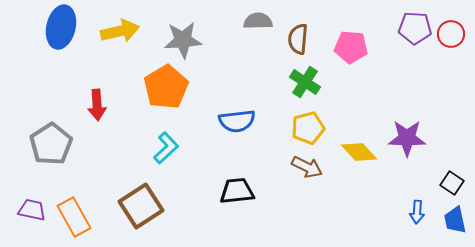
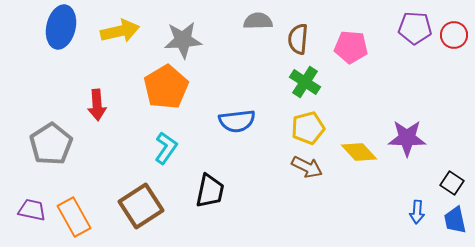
red circle: moved 3 px right, 1 px down
cyan L-shape: rotated 12 degrees counterclockwise
black trapezoid: moved 27 px left; rotated 108 degrees clockwise
